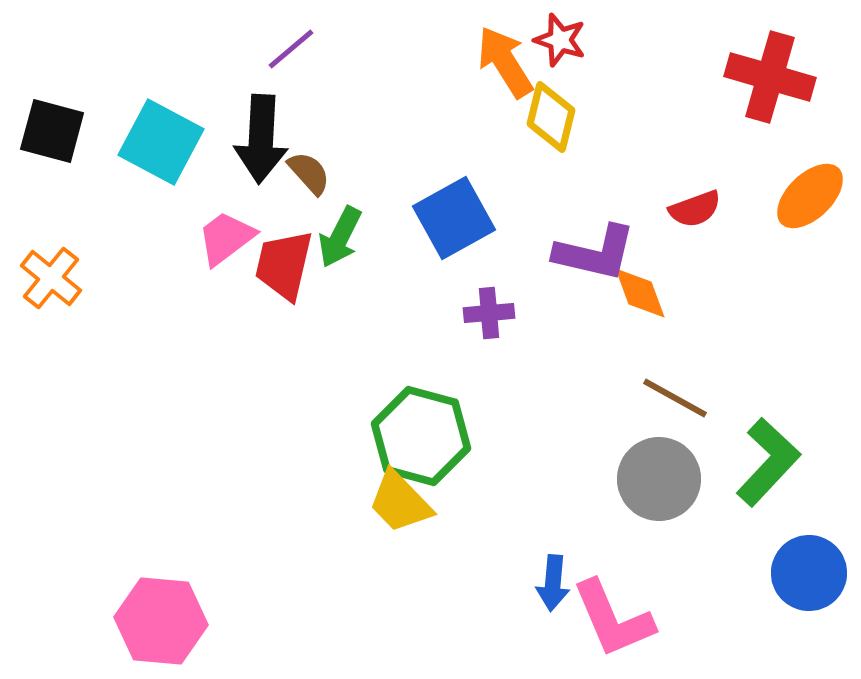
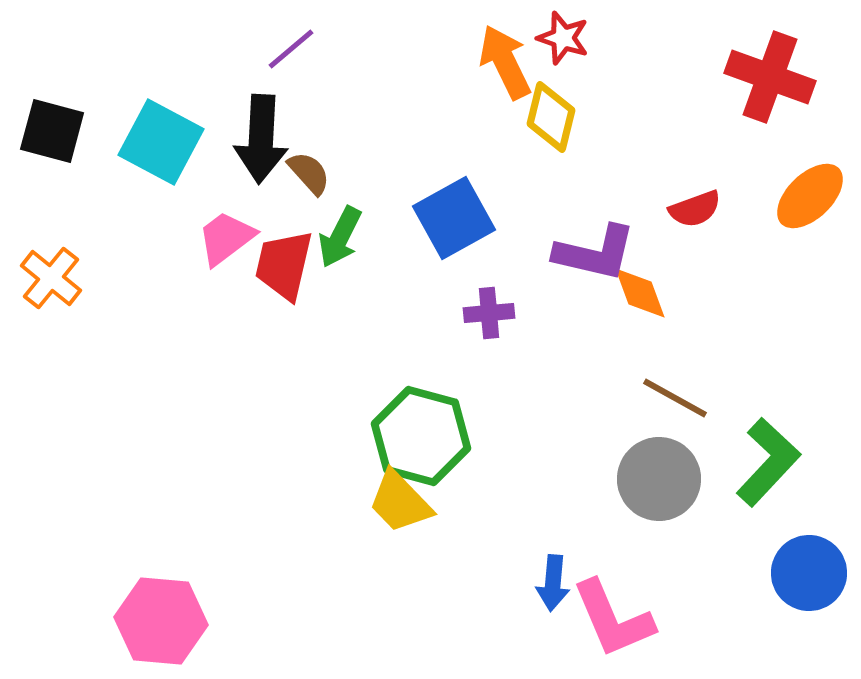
red star: moved 3 px right, 2 px up
orange arrow: rotated 6 degrees clockwise
red cross: rotated 4 degrees clockwise
